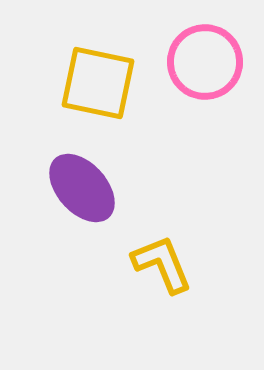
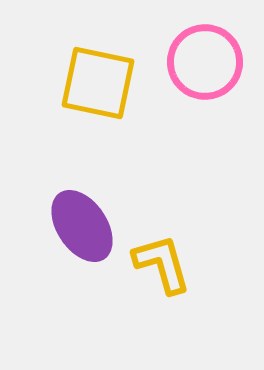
purple ellipse: moved 38 px down; rotated 8 degrees clockwise
yellow L-shape: rotated 6 degrees clockwise
